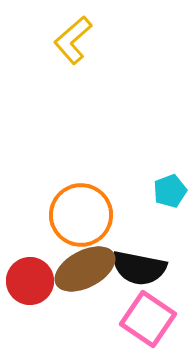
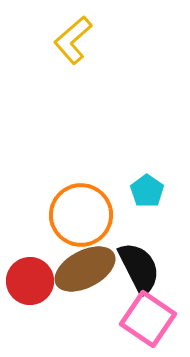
cyan pentagon: moved 23 px left; rotated 16 degrees counterclockwise
black semicircle: rotated 128 degrees counterclockwise
